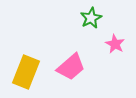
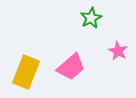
pink star: moved 3 px right, 7 px down
